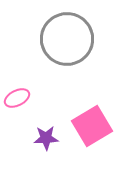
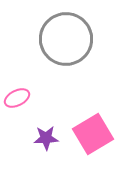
gray circle: moved 1 px left
pink square: moved 1 px right, 8 px down
